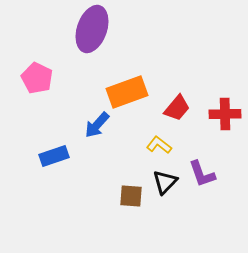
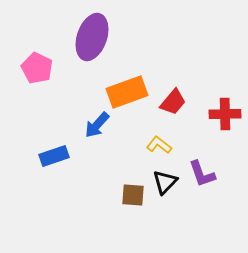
purple ellipse: moved 8 px down
pink pentagon: moved 10 px up
red trapezoid: moved 4 px left, 6 px up
brown square: moved 2 px right, 1 px up
